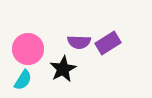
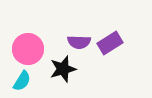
purple rectangle: moved 2 px right
black star: rotated 12 degrees clockwise
cyan semicircle: moved 1 px left, 1 px down
